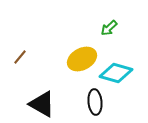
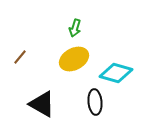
green arrow: moved 34 px left; rotated 30 degrees counterclockwise
yellow ellipse: moved 8 px left
